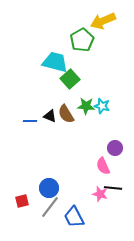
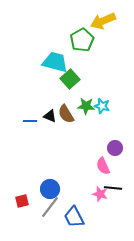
blue circle: moved 1 px right, 1 px down
